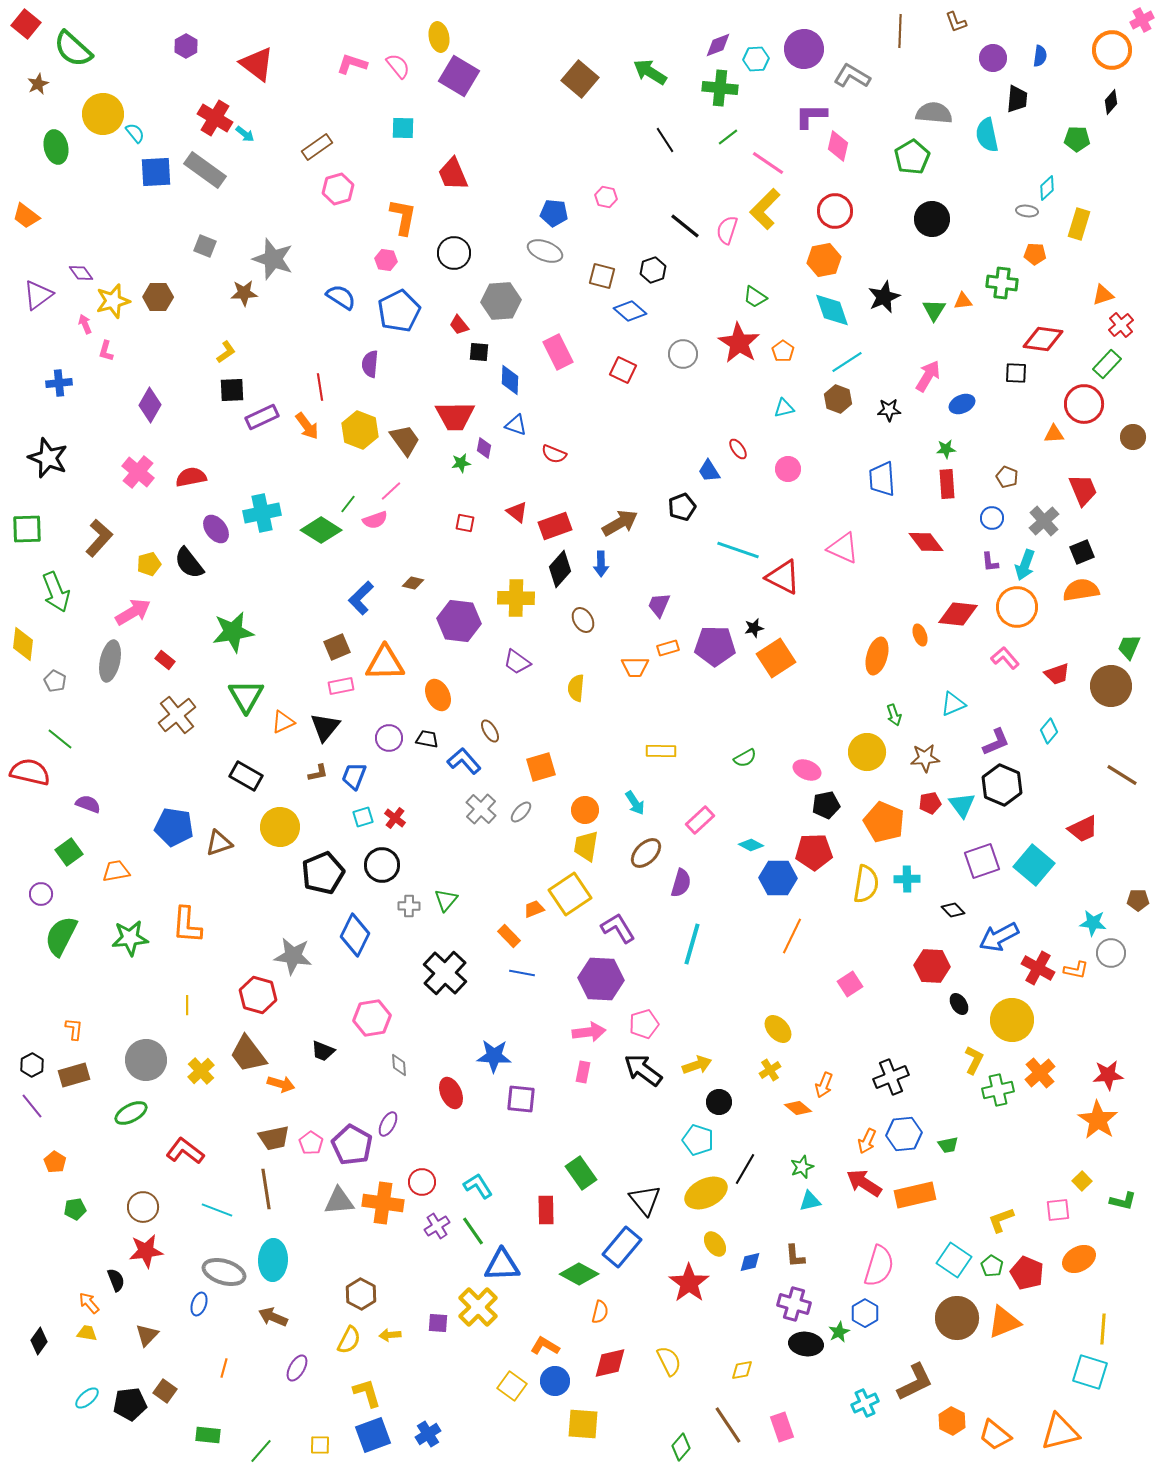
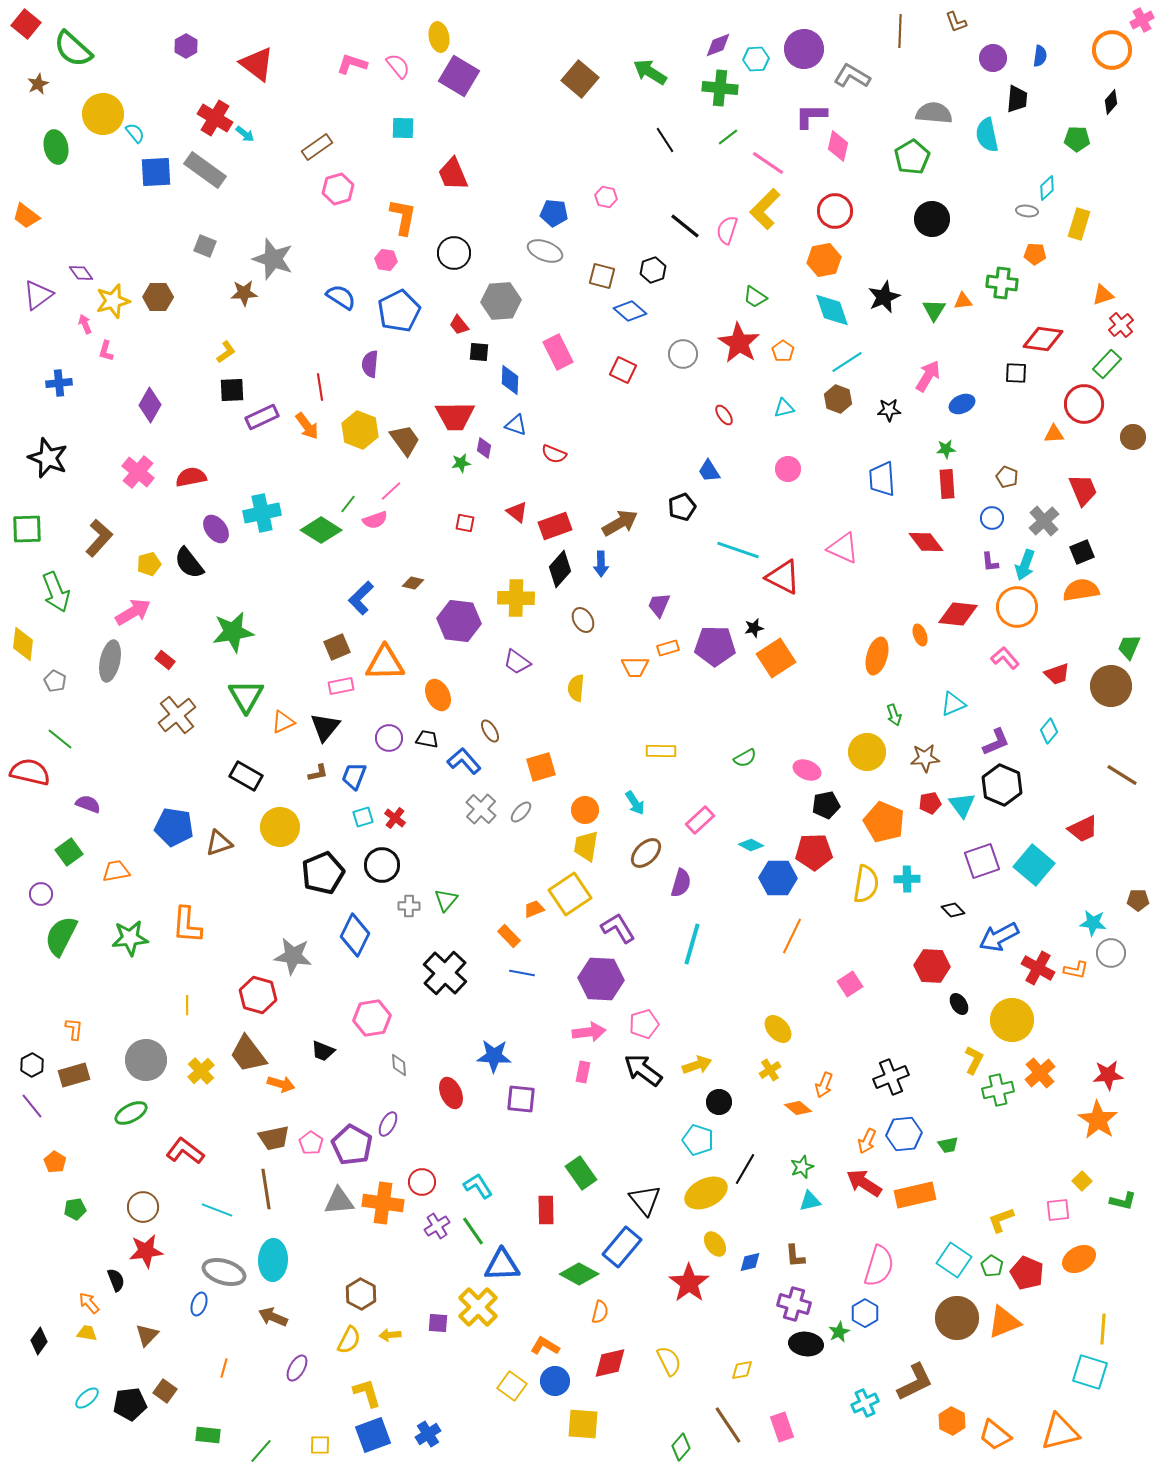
red ellipse at (738, 449): moved 14 px left, 34 px up
